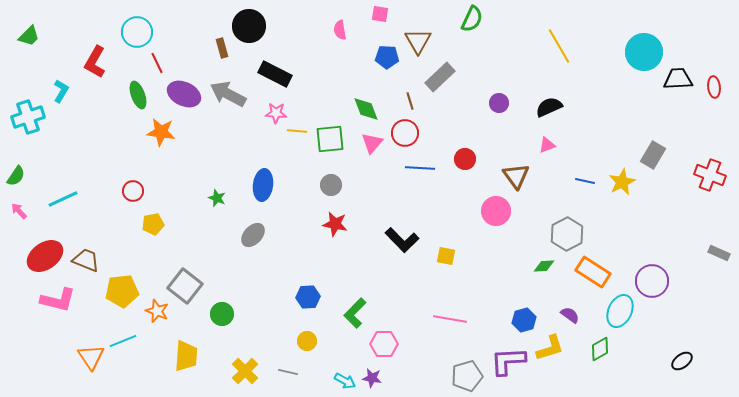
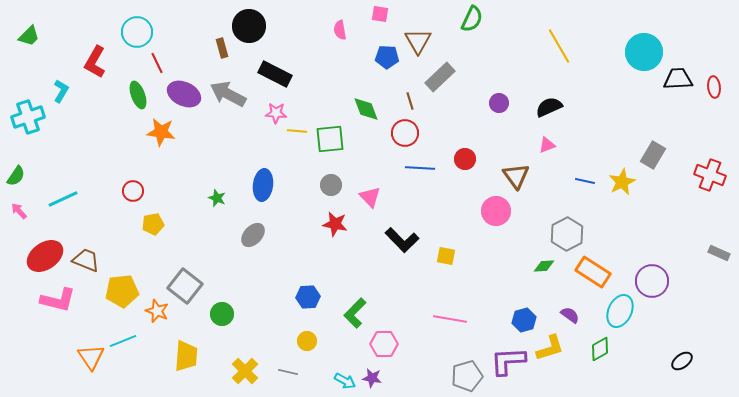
pink triangle at (372, 143): moved 2 px left, 54 px down; rotated 25 degrees counterclockwise
